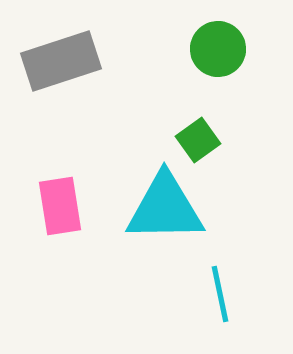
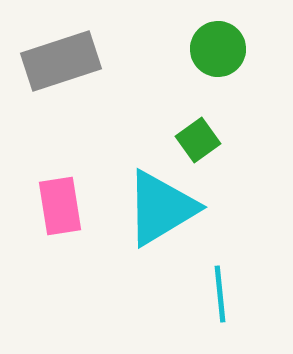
cyan triangle: moved 4 px left; rotated 30 degrees counterclockwise
cyan line: rotated 6 degrees clockwise
